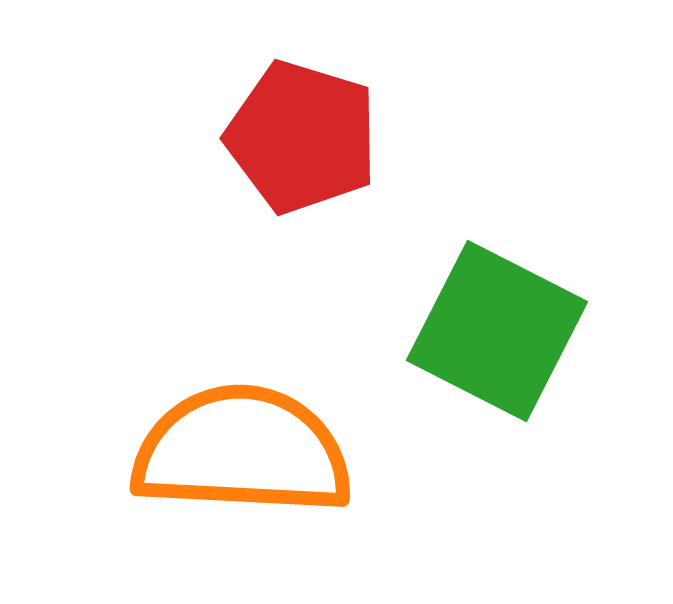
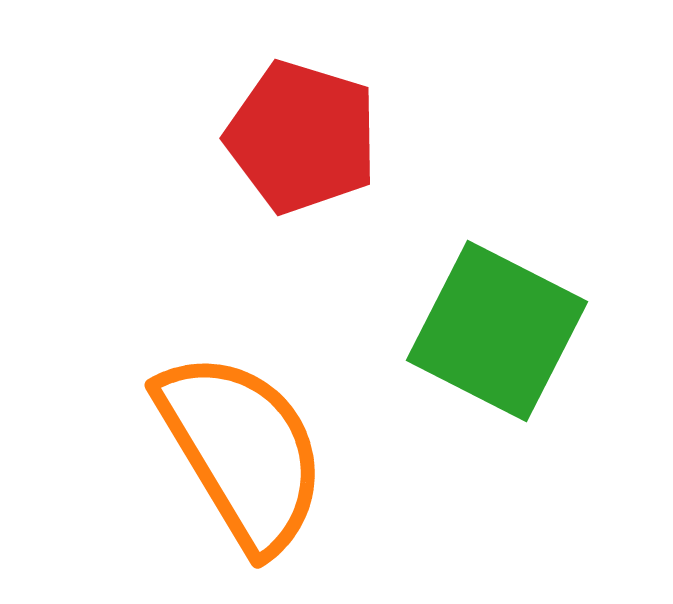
orange semicircle: rotated 56 degrees clockwise
